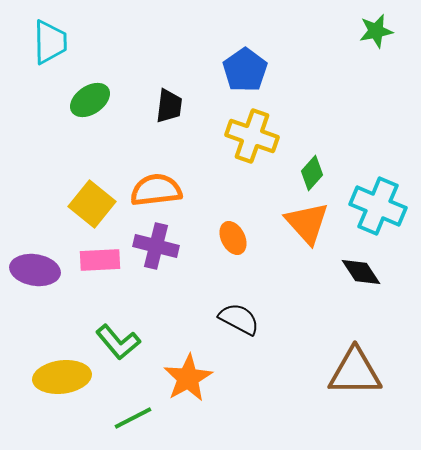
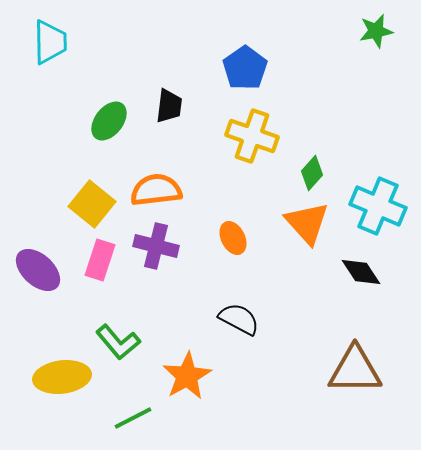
blue pentagon: moved 2 px up
green ellipse: moved 19 px right, 21 px down; rotated 18 degrees counterclockwise
pink rectangle: rotated 69 degrees counterclockwise
purple ellipse: moved 3 px right; rotated 33 degrees clockwise
brown triangle: moved 2 px up
orange star: moved 1 px left, 2 px up
